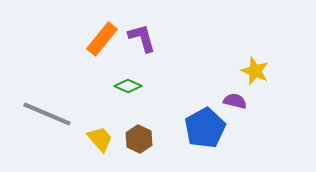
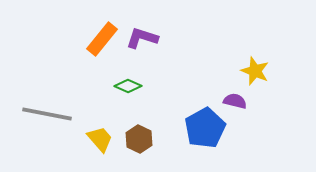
purple L-shape: rotated 56 degrees counterclockwise
gray line: rotated 12 degrees counterclockwise
